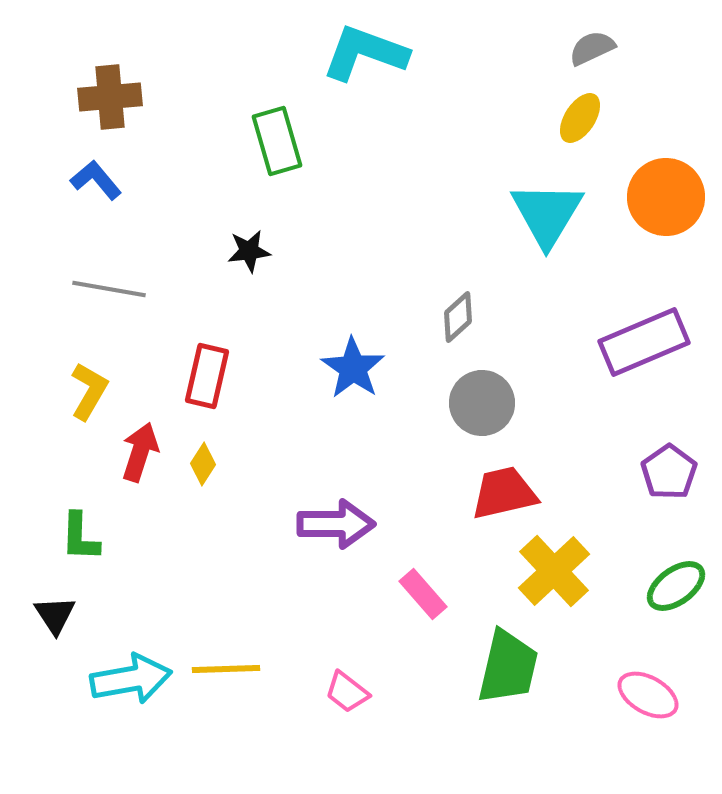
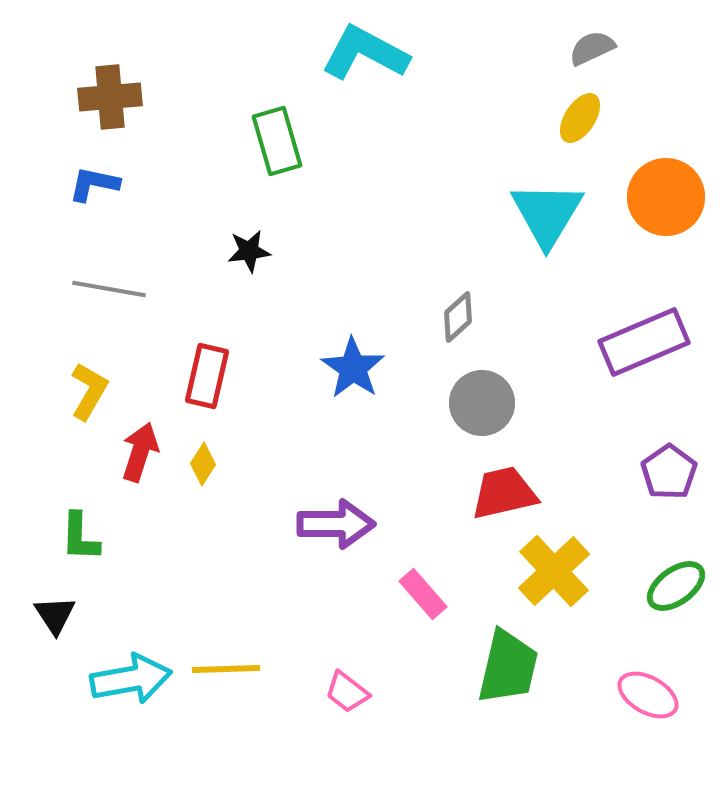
cyan L-shape: rotated 8 degrees clockwise
blue L-shape: moved 2 px left, 4 px down; rotated 38 degrees counterclockwise
